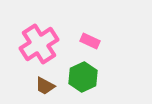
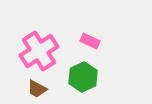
pink cross: moved 7 px down
brown trapezoid: moved 8 px left, 3 px down
